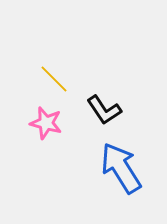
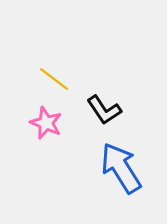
yellow line: rotated 8 degrees counterclockwise
pink star: rotated 8 degrees clockwise
